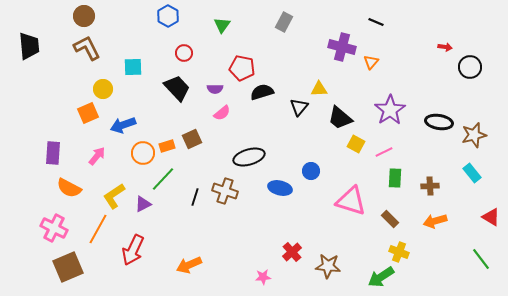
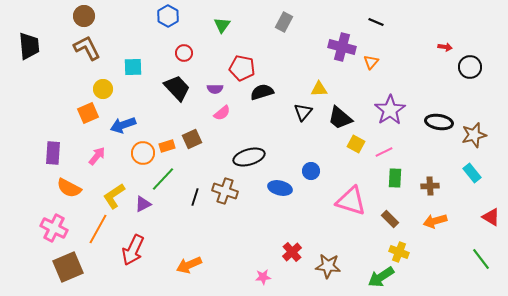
black triangle at (299, 107): moved 4 px right, 5 px down
